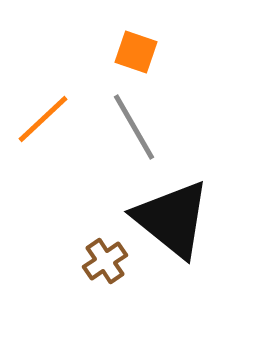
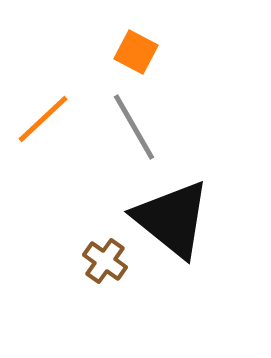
orange square: rotated 9 degrees clockwise
brown cross: rotated 21 degrees counterclockwise
